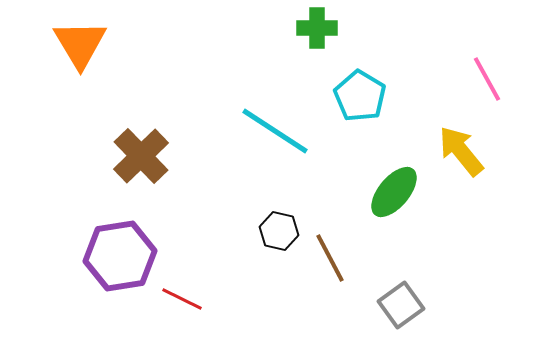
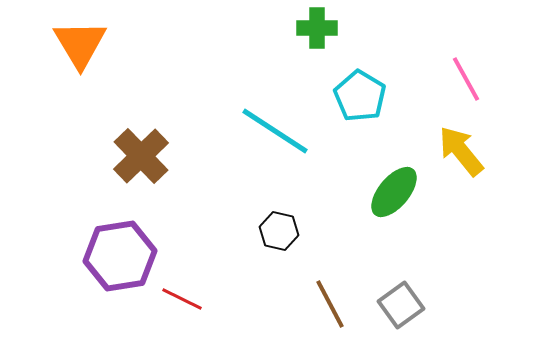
pink line: moved 21 px left
brown line: moved 46 px down
